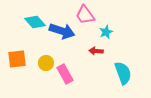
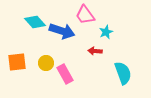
red arrow: moved 1 px left
orange square: moved 3 px down
